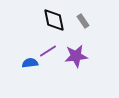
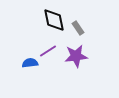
gray rectangle: moved 5 px left, 7 px down
